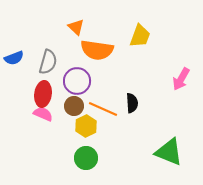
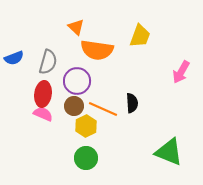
pink arrow: moved 7 px up
